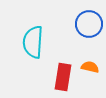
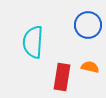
blue circle: moved 1 px left, 1 px down
red rectangle: moved 1 px left
